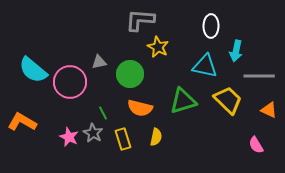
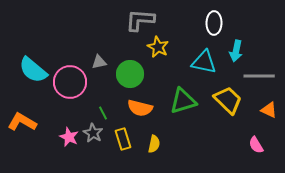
white ellipse: moved 3 px right, 3 px up
cyan triangle: moved 1 px left, 4 px up
yellow semicircle: moved 2 px left, 7 px down
